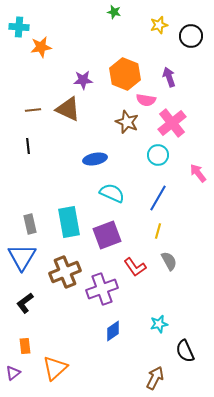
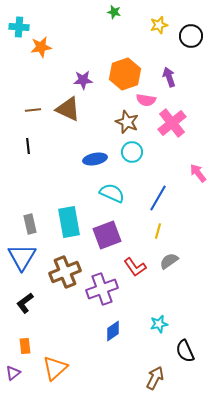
orange hexagon: rotated 20 degrees clockwise
cyan circle: moved 26 px left, 3 px up
gray semicircle: rotated 96 degrees counterclockwise
